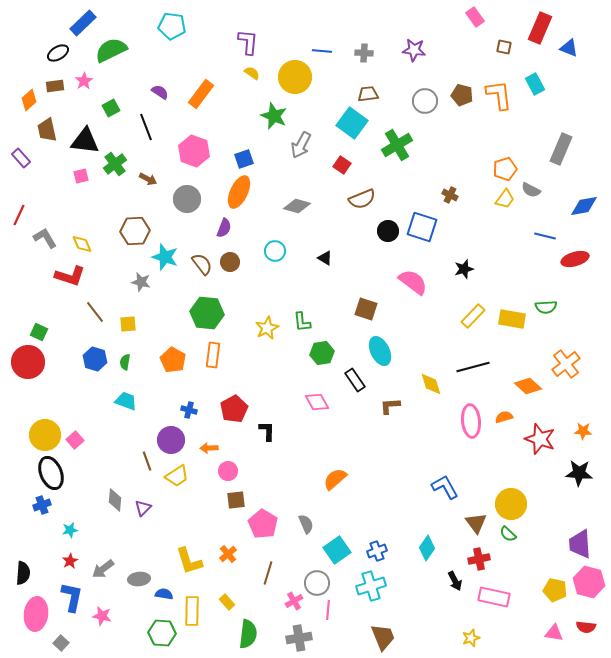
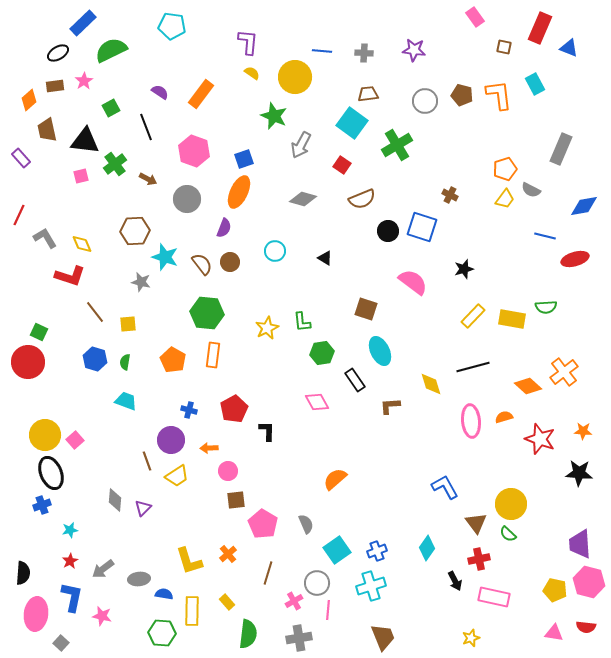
gray diamond at (297, 206): moved 6 px right, 7 px up
orange cross at (566, 364): moved 2 px left, 8 px down
